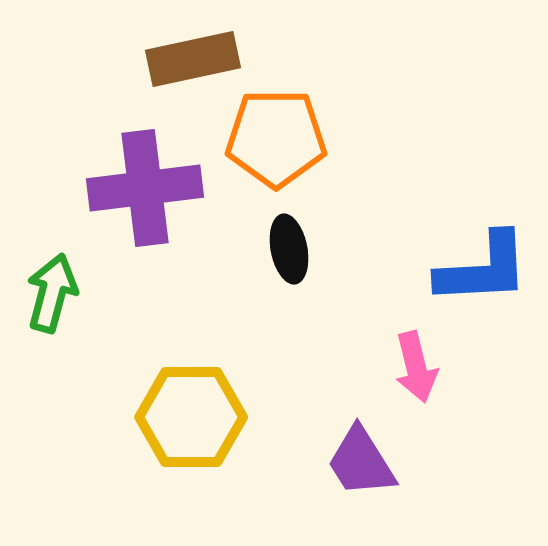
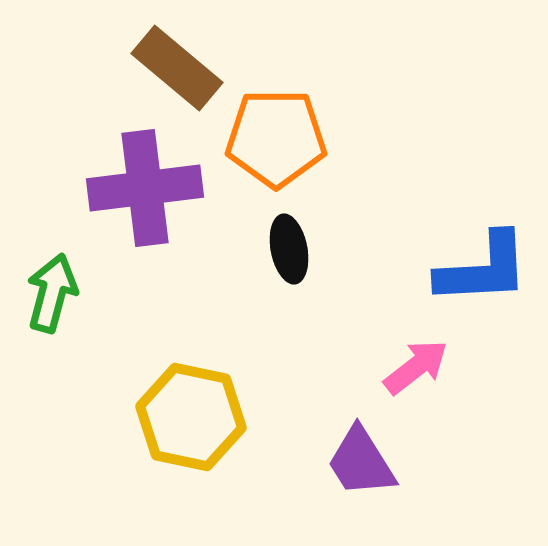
brown rectangle: moved 16 px left, 9 px down; rotated 52 degrees clockwise
pink arrow: rotated 114 degrees counterclockwise
yellow hexagon: rotated 12 degrees clockwise
